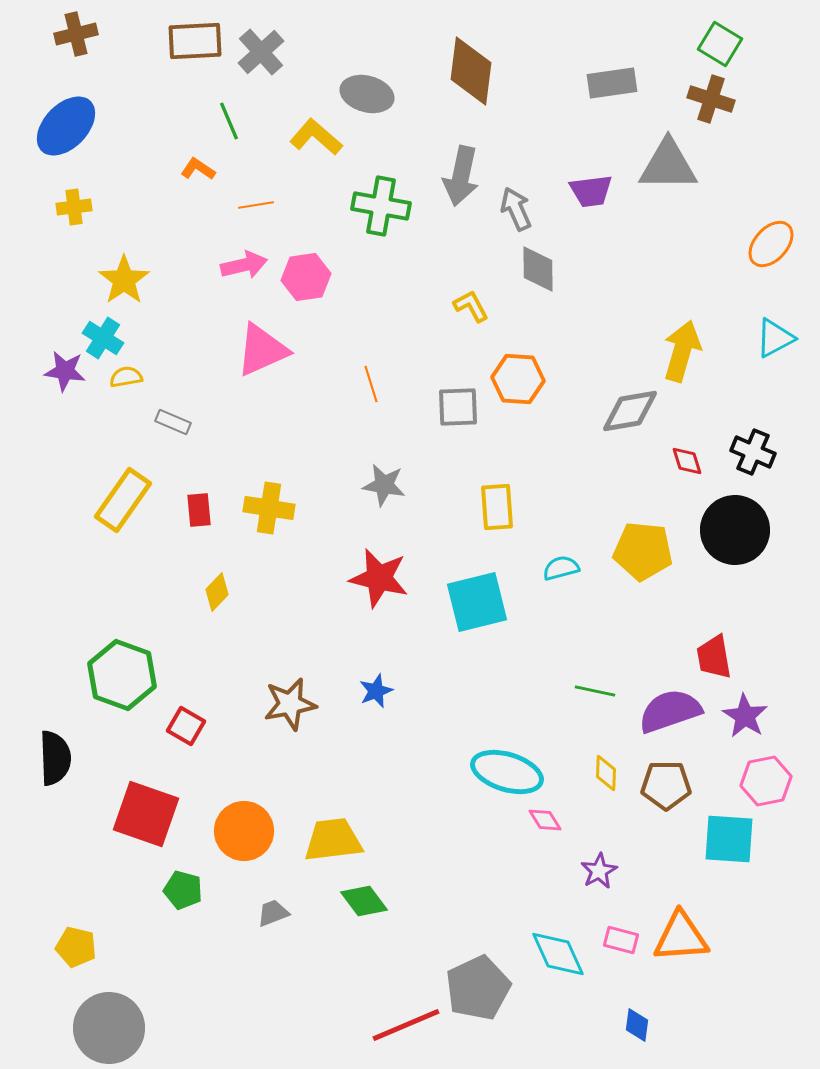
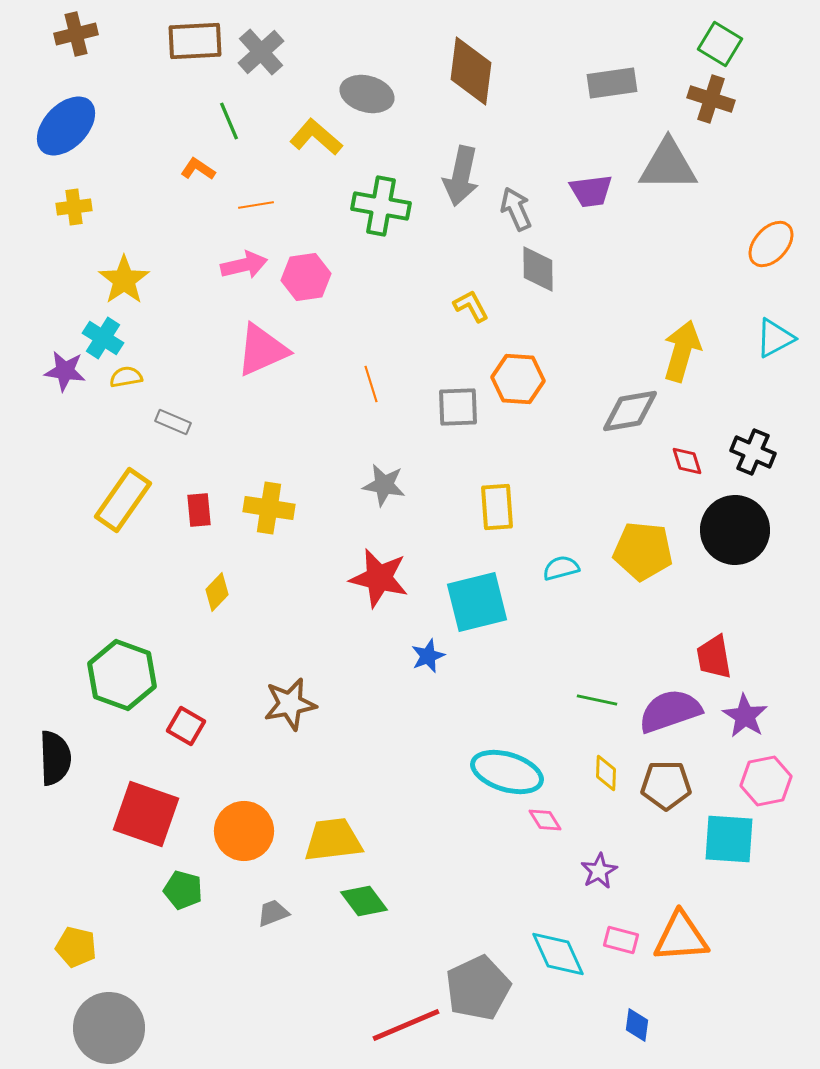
blue star at (376, 691): moved 52 px right, 35 px up
green line at (595, 691): moved 2 px right, 9 px down
